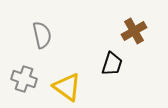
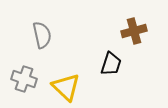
brown cross: rotated 15 degrees clockwise
black trapezoid: moved 1 px left
yellow triangle: moved 1 px left; rotated 8 degrees clockwise
